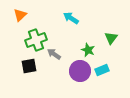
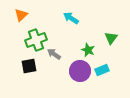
orange triangle: moved 1 px right
